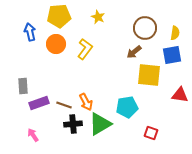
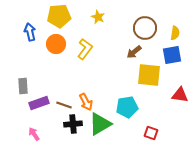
pink arrow: moved 1 px right, 1 px up
